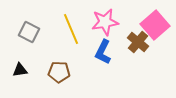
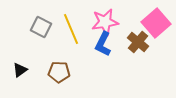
pink square: moved 1 px right, 2 px up
gray square: moved 12 px right, 5 px up
blue L-shape: moved 8 px up
black triangle: rotated 28 degrees counterclockwise
